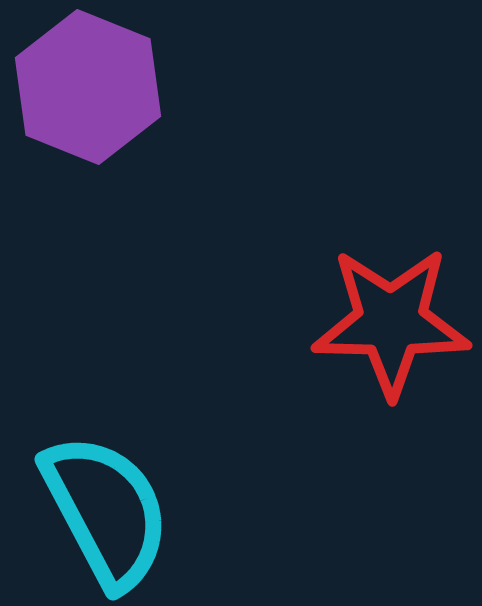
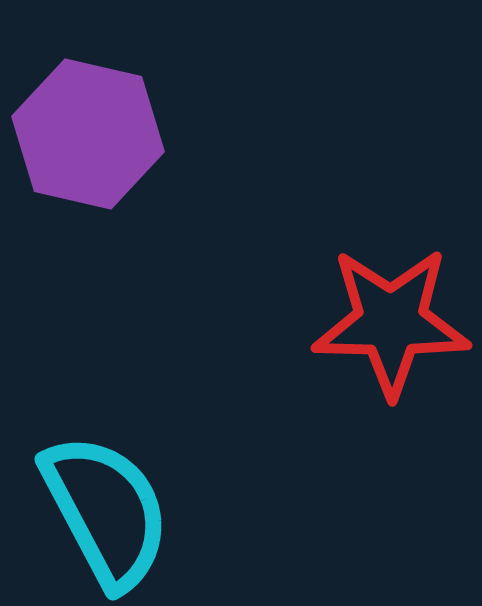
purple hexagon: moved 47 px down; rotated 9 degrees counterclockwise
